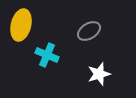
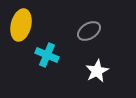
white star: moved 2 px left, 3 px up; rotated 10 degrees counterclockwise
